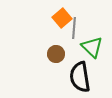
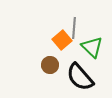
orange square: moved 22 px down
brown circle: moved 6 px left, 11 px down
black semicircle: rotated 32 degrees counterclockwise
